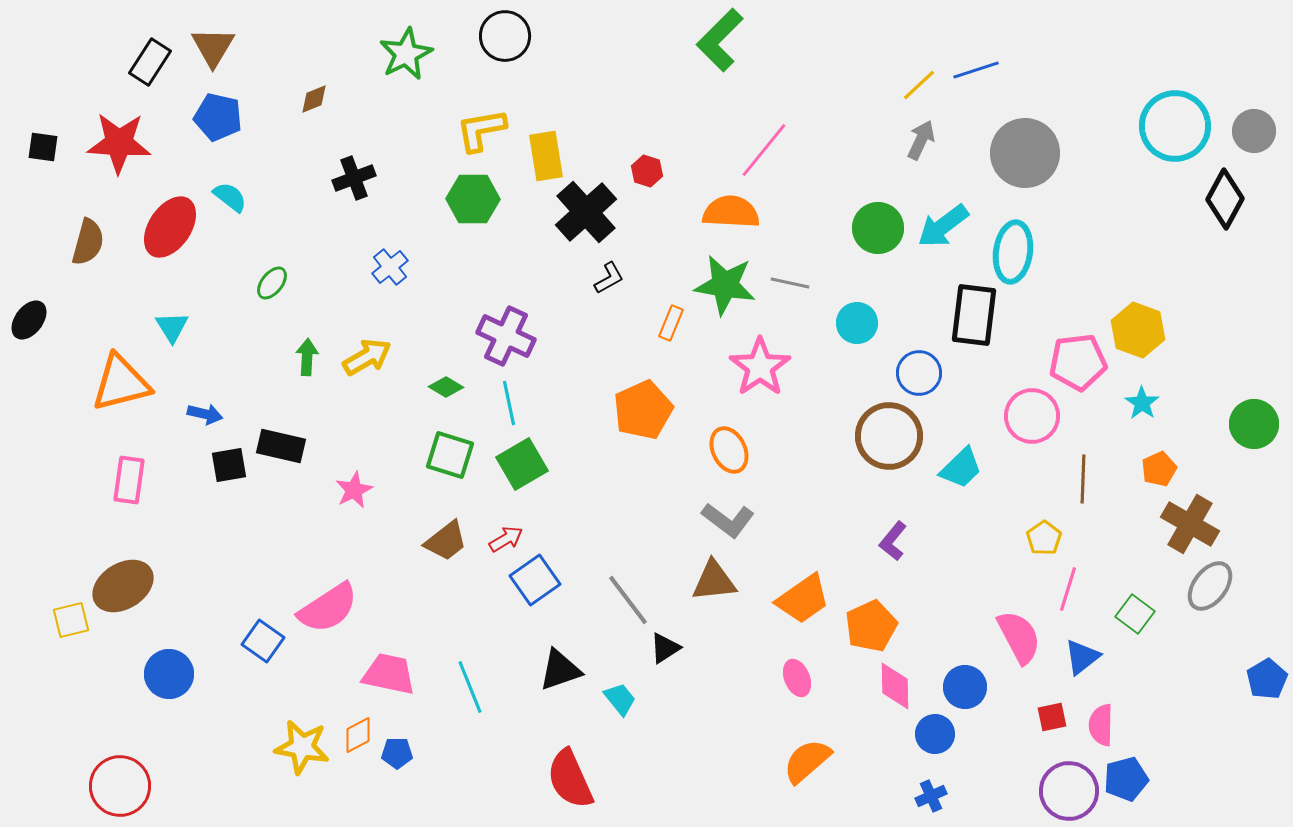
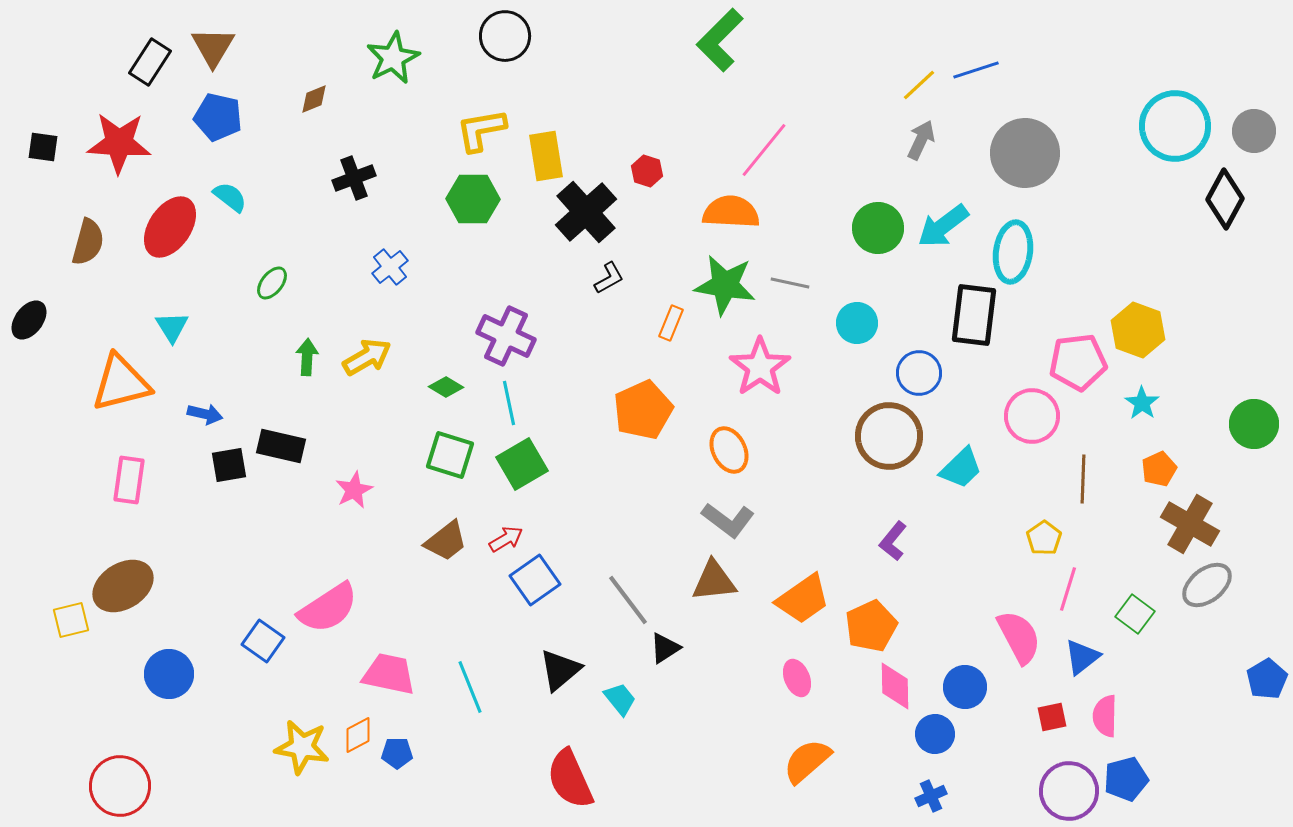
green star at (406, 54): moved 13 px left, 4 px down
gray ellipse at (1210, 586): moved 3 px left, 1 px up; rotated 15 degrees clockwise
black triangle at (560, 670): rotated 21 degrees counterclockwise
pink semicircle at (1101, 725): moved 4 px right, 9 px up
